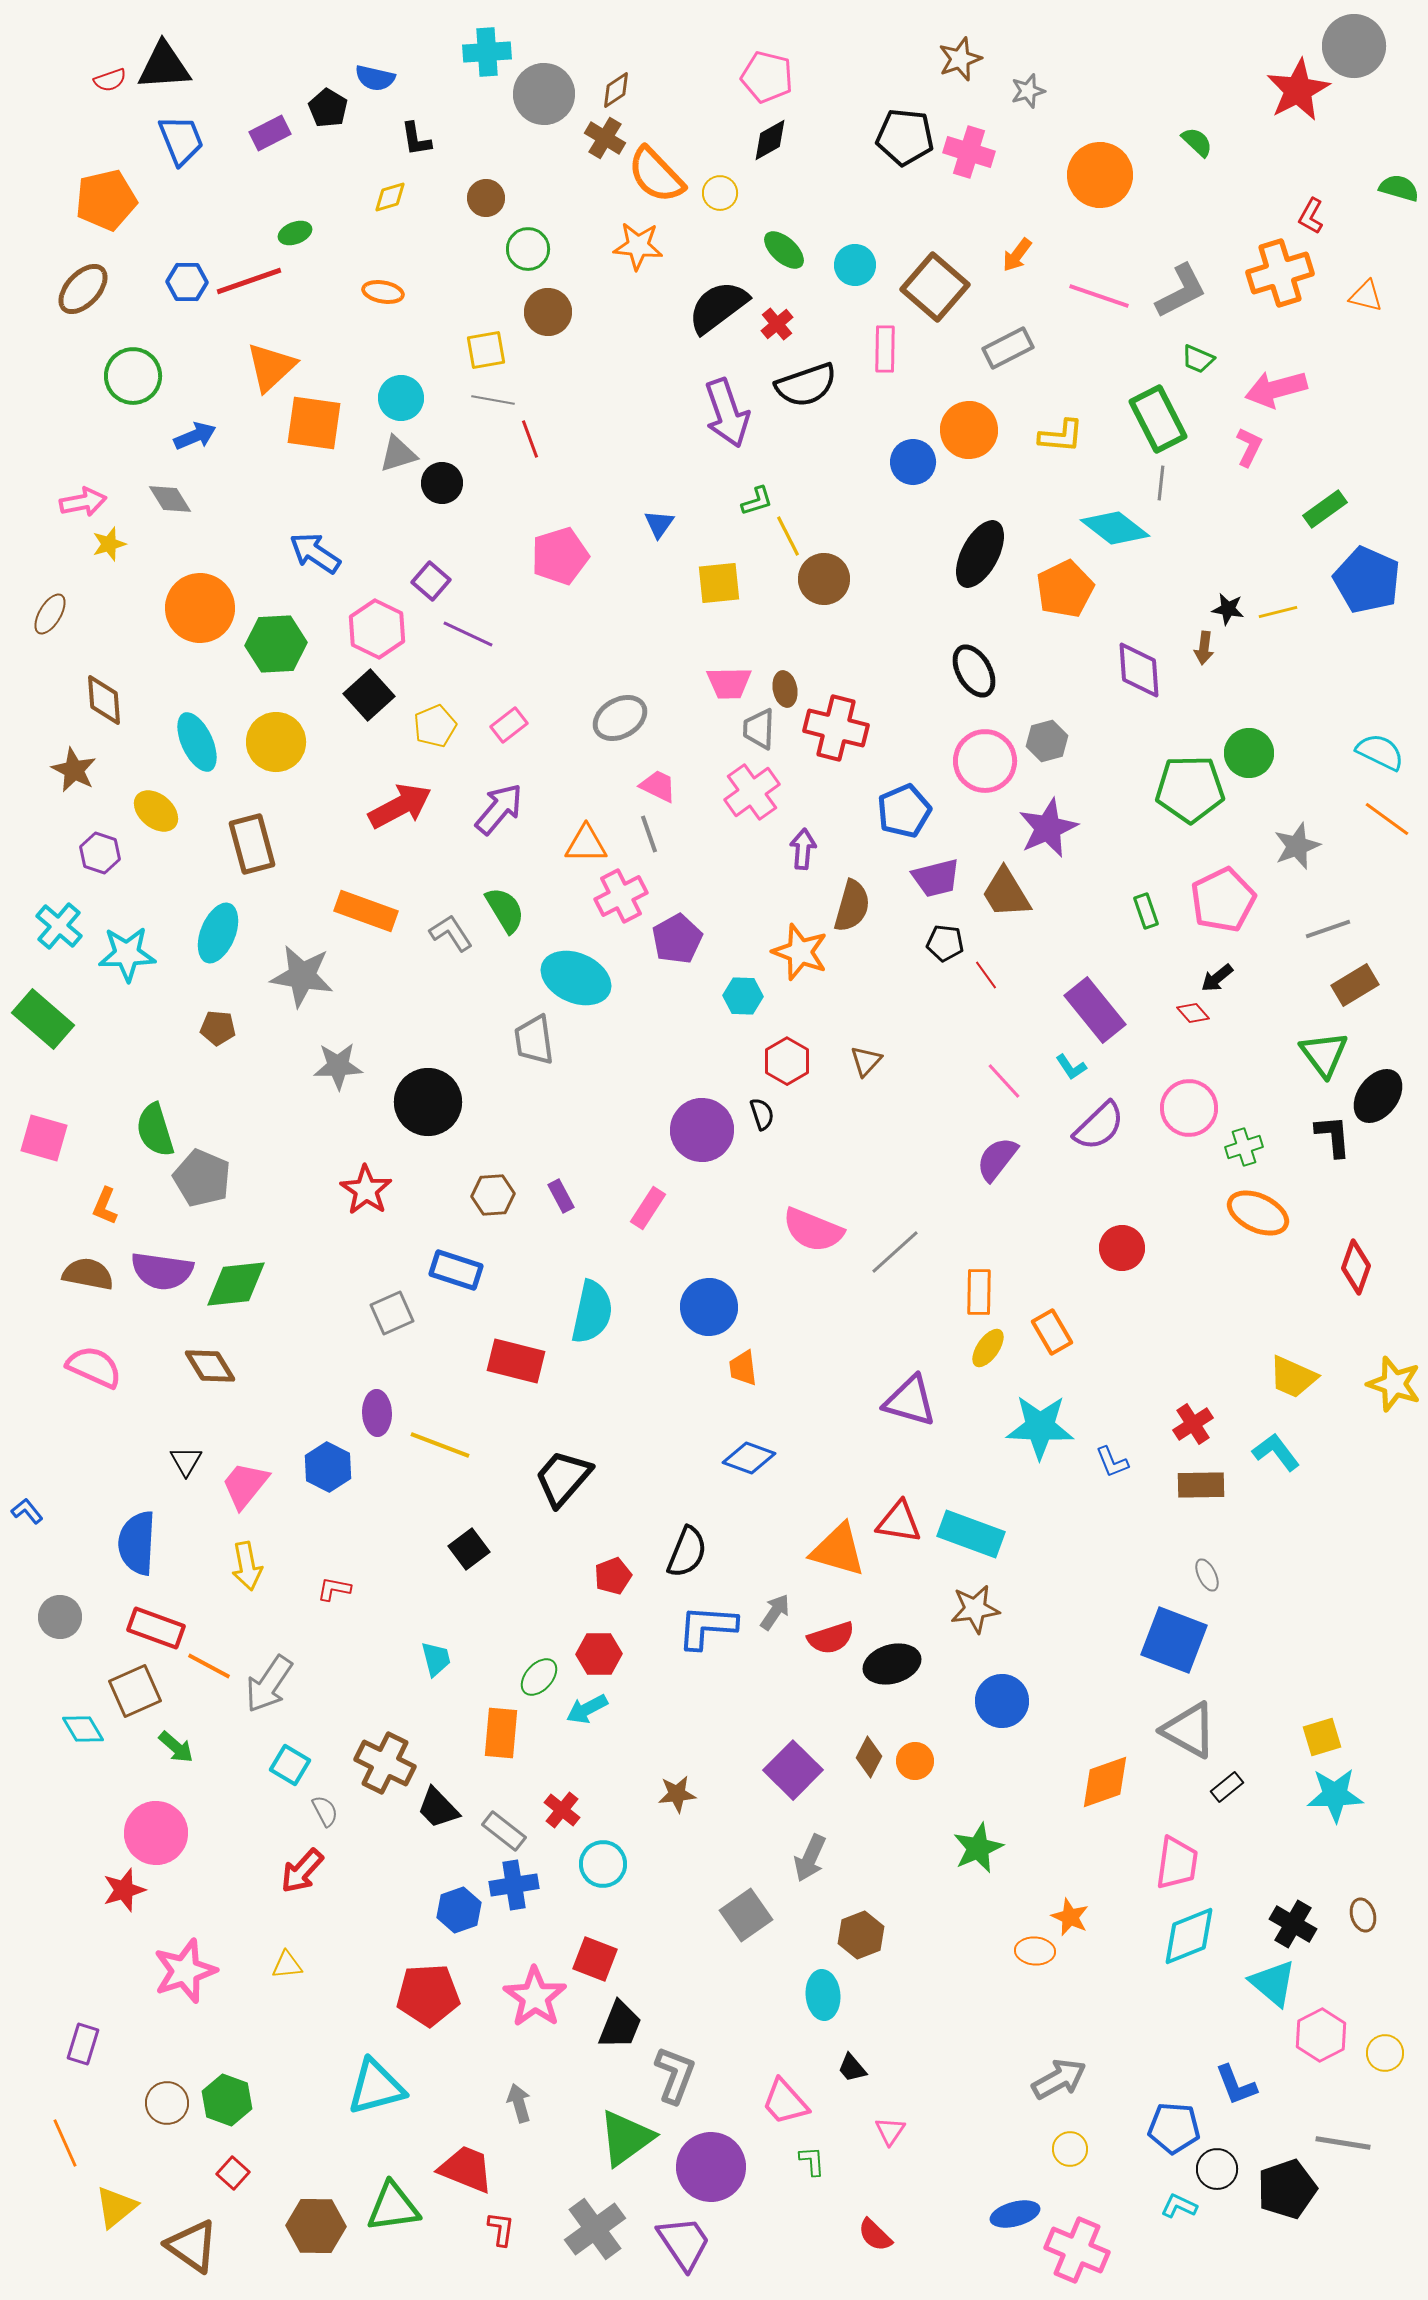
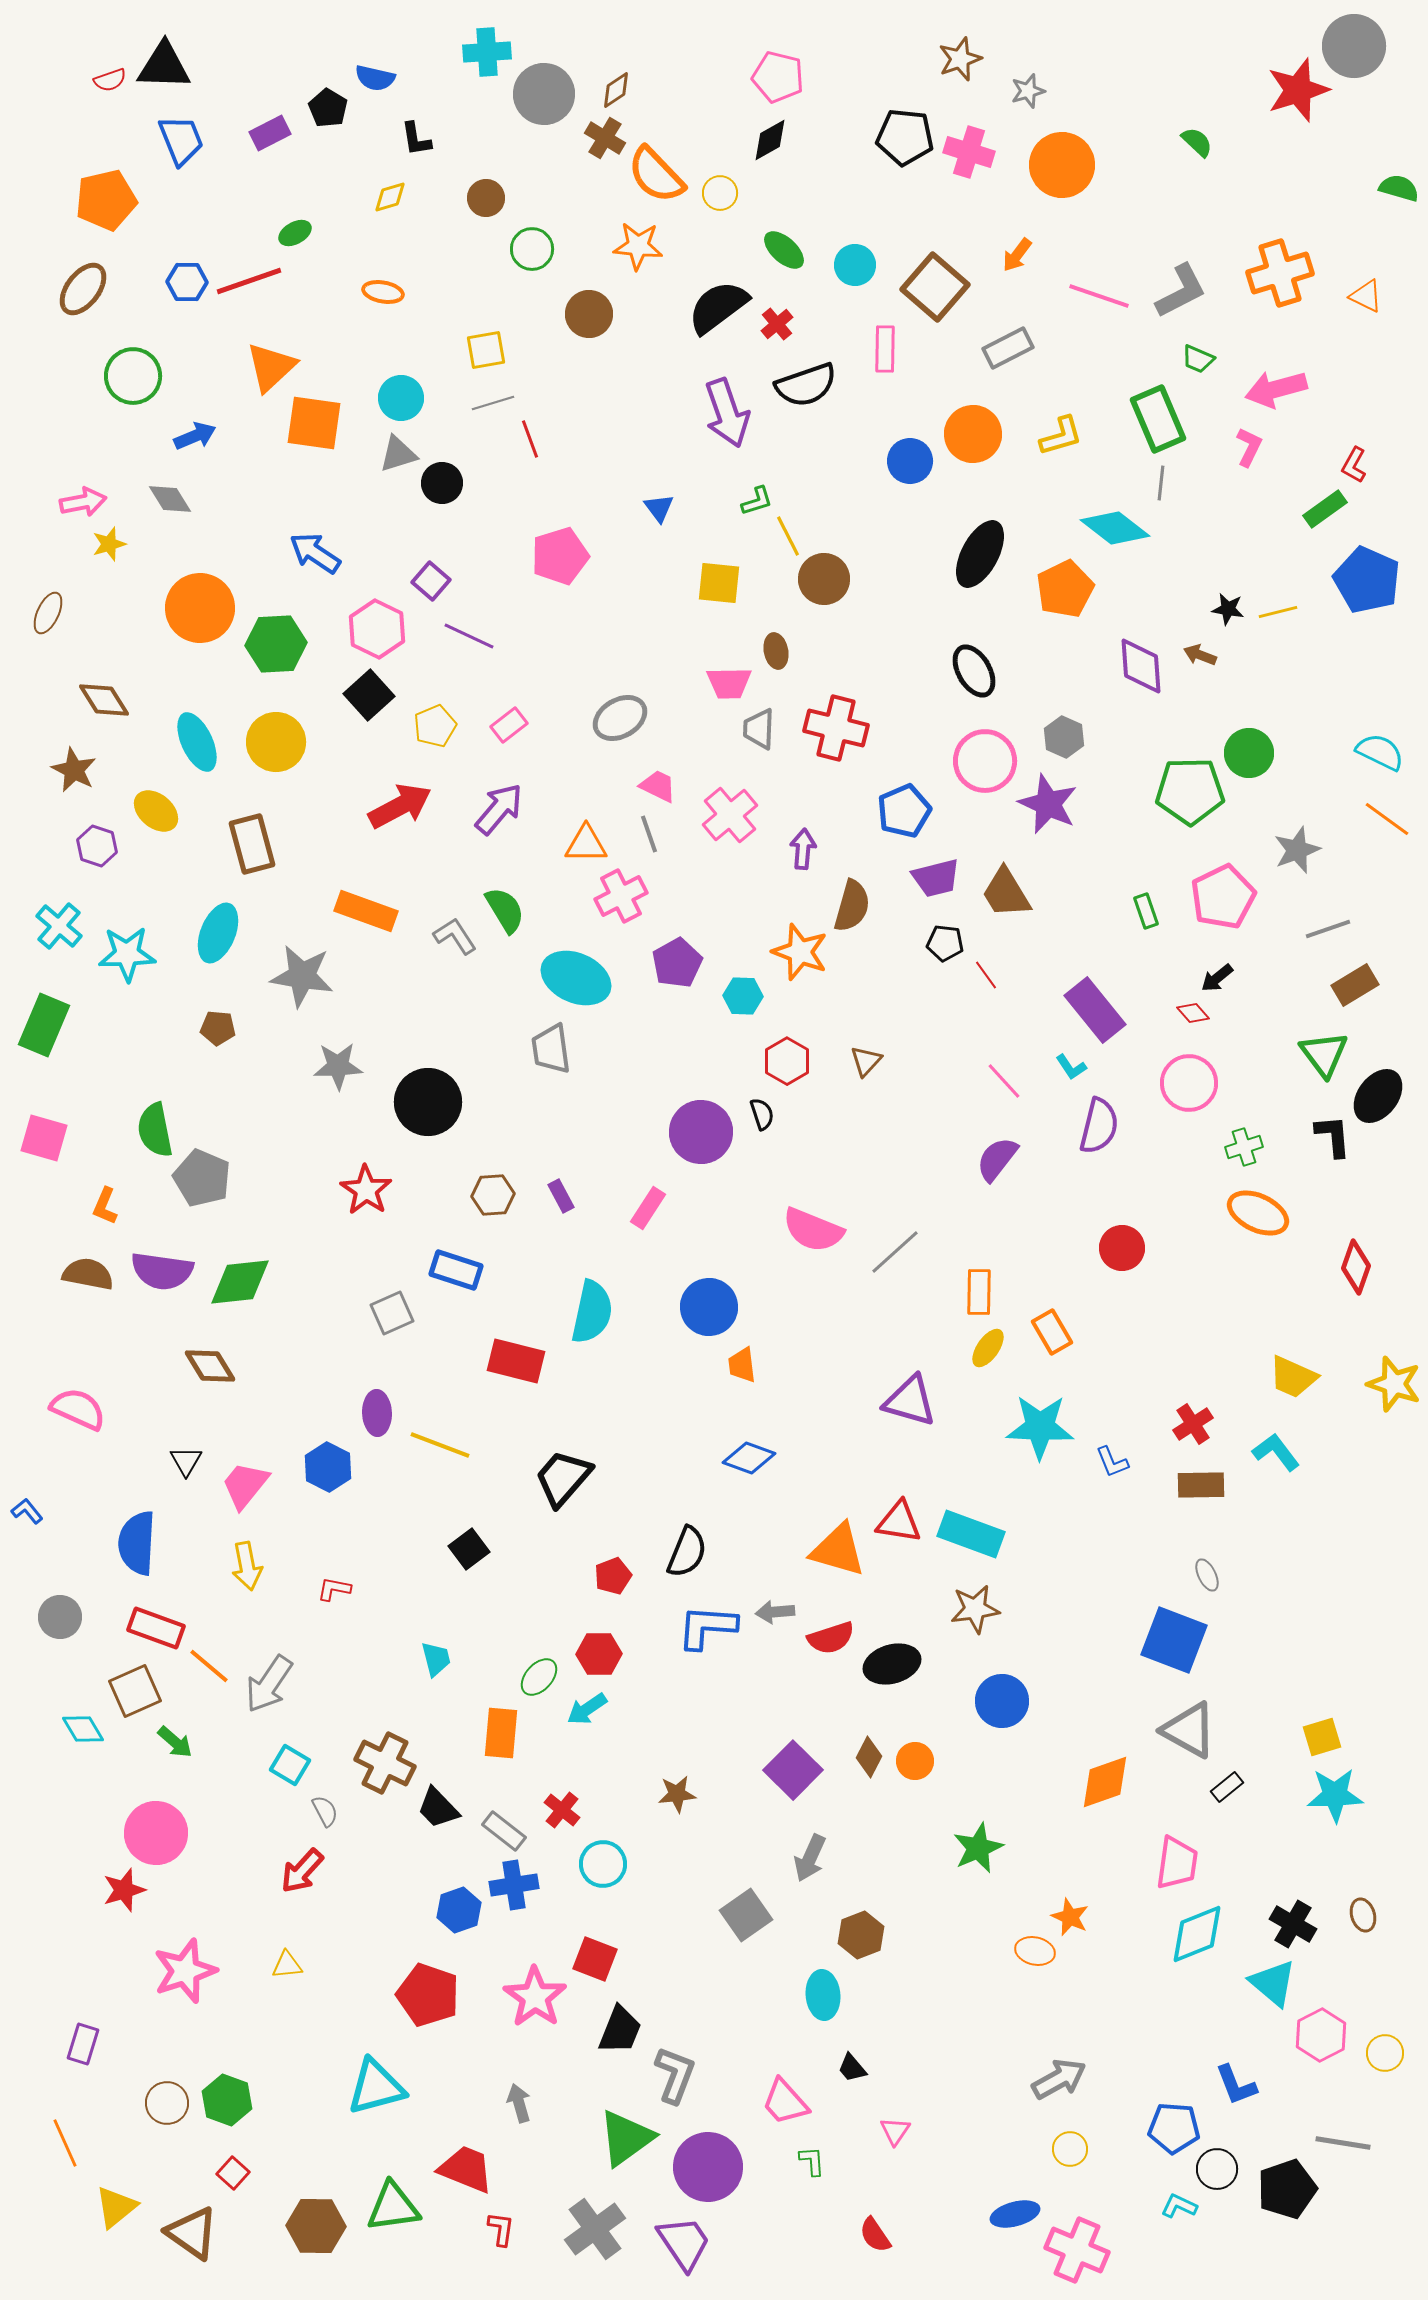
black triangle at (164, 66): rotated 6 degrees clockwise
pink pentagon at (767, 77): moved 11 px right
red star at (1298, 90): rotated 10 degrees clockwise
orange circle at (1100, 175): moved 38 px left, 10 px up
red L-shape at (1311, 216): moved 43 px right, 249 px down
green ellipse at (295, 233): rotated 8 degrees counterclockwise
green circle at (528, 249): moved 4 px right
brown ellipse at (83, 289): rotated 6 degrees counterclockwise
orange triangle at (1366, 296): rotated 12 degrees clockwise
brown circle at (548, 312): moved 41 px right, 2 px down
gray line at (493, 400): moved 3 px down; rotated 27 degrees counterclockwise
green rectangle at (1158, 419): rotated 4 degrees clockwise
orange circle at (969, 430): moved 4 px right, 4 px down
yellow L-shape at (1061, 436): rotated 21 degrees counterclockwise
blue circle at (913, 462): moved 3 px left, 1 px up
blue triangle at (659, 524): moved 16 px up; rotated 12 degrees counterclockwise
yellow square at (719, 583): rotated 12 degrees clockwise
brown ellipse at (50, 614): moved 2 px left, 1 px up; rotated 6 degrees counterclockwise
purple line at (468, 634): moved 1 px right, 2 px down
brown arrow at (1204, 648): moved 4 px left, 7 px down; rotated 104 degrees clockwise
purple diamond at (1139, 670): moved 2 px right, 4 px up
brown ellipse at (785, 689): moved 9 px left, 38 px up
brown diamond at (104, 700): rotated 28 degrees counterclockwise
gray hexagon at (1047, 741): moved 17 px right, 4 px up; rotated 21 degrees counterclockwise
green pentagon at (1190, 789): moved 2 px down
pink cross at (752, 792): moved 22 px left, 23 px down; rotated 4 degrees counterclockwise
purple star at (1048, 828): moved 24 px up; rotated 24 degrees counterclockwise
gray star at (1297, 846): moved 4 px down
purple hexagon at (100, 853): moved 3 px left, 7 px up
pink pentagon at (1223, 900): moved 3 px up
gray L-shape at (451, 933): moved 4 px right, 3 px down
purple pentagon at (677, 939): moved 24 px down
green rectangle at (43, 1019): moved 1 px right, 6 px down; rotated 72 degrees clockwise
gray trapezoid at (534, 1040): moved 17 px right, 9 px down
pink circle at (1189, 1108): moved 25 px up
purple semicircle at (1099, 1126): rotated 32 degrees counterclockwise
green semicircle at (155, 1130): rotated 6 degrees clockwise
purple circle at (702, 1130): moved 1 px left, 2 px down
green diamond at (236, 1284): moved 4 px right, 2 px up
pink semicircle at (94, 1367): moved 16 px left, 42 px down
orange trapezoid at (743, 1368): moved 1 px left, 3 px up
gray arrow at (775, 1612): rotated 129 degrees counterclockwise
orange line at (209, 1666): rotated 12 degrees clockwise
cyan arrow at (587, 1709): rotated 6 degrees counterclockwise
green arrow at (176, 1747): moved 1 px left, 5 px up
cyan diamond at (1189, 1936): moved 8 px right, 2 px up
orange ellipse at (1035, 1951): rotated 9 degrees clockwise
red pentagon at (428, 1995): rotated 22 degrees clockwise
black trapezoid at (620, 2025): moved 5 px down
pink triangle at (890, 2131): moved 5 px right
purple circle at (711, 2167): moved 3 px left
red semicircle at (875, 2235): rotated 12 degrees clockwise
brown triangle at (192, 2246): moved 13 px up
